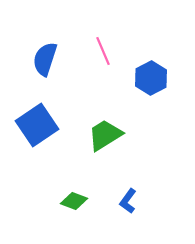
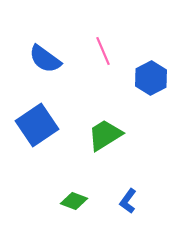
blue semicircle: rotated 72 degrees counterclockwise
